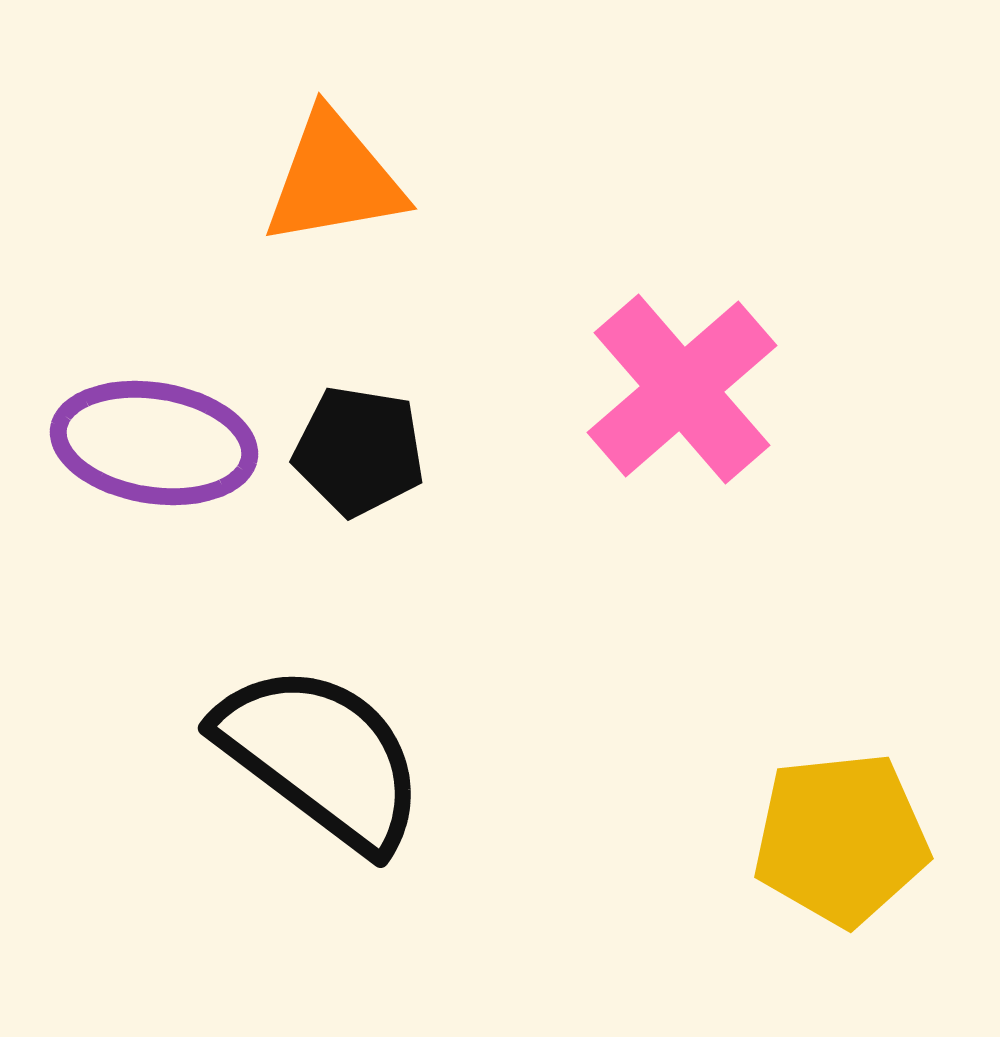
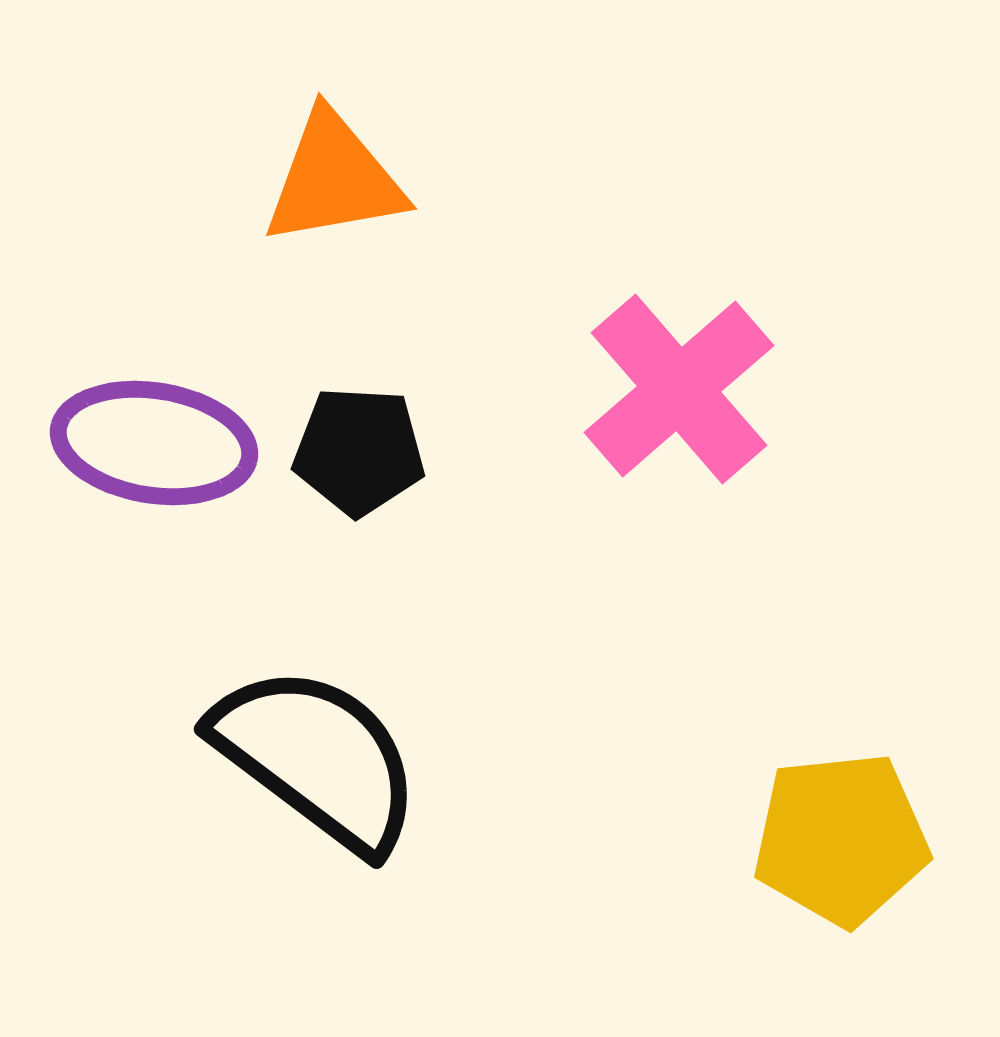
pink cross: moved 3 px left
black pentagon: rotated 6 degrees counterclockwise
black semicircle: moved 4 px left, 1 px down
